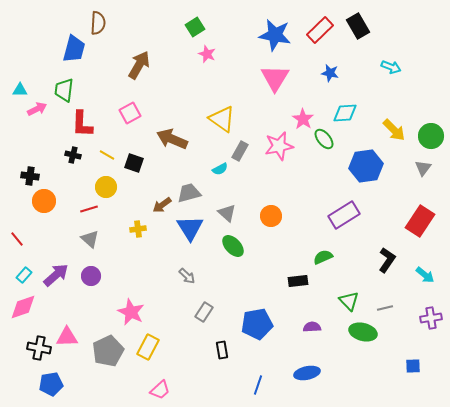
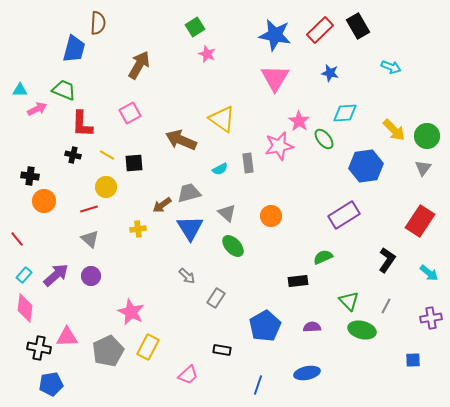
green trapezoid at (64, 90): rotated 105 degrees clockwise
pink star at (303, 119): moved 4 px left, 2 px down
green circle at (431, 136): moved 4 px left
brown arrow at (172, 139): moved 9 px right, 1 px down
gray rectangle at (240, 151): moved 8 px right, 12 px down; rotated 36 degrees counterclockwise
black square at (134, 163): rotated 24 degrees counterclockwise
cyan arrow at (425, 275): moved 4 px right, 2 px up
pink diamond at (23, 307): moved 2 px right, 1 px down; rotated 64 degrees counterclockwise
gray line at (385, 308): moved 1 px right, 2 px up; rotated 49 degrees counterclockwise
gray rectangle at (204, 312): moved 12 px right, 14 px up
blue pentagon at (257, 324): moved 8 px right, 2 px down; rotated 20 degrees counterclockwise
green ellipse at (363, 332): moved 1 px left, 2 px up
black rectangle at (222, 350): rotated 72 degrees counterclockwise
blue square at (413, 366): moved 6 px up
pink trapezoid at (160, 390): moved 28 px right, 15 px up
